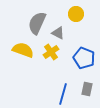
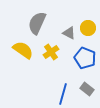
yellow circle: moved 12 px right, 14 px down
gray triangle: moved 11 px right
yellow semicircle: rotated 15 degrees clockwise
blue pentagon: moved 1 px right
gray rectangle: rotated 64 degrees counterclockwise
